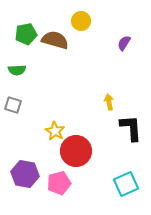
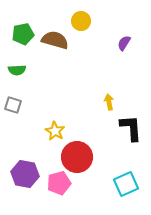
green pentagon: moved 3 px left
red circle: moved 1 px right, 6 px down
